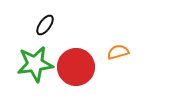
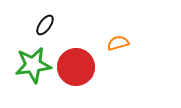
orange semicircle: moved 9 px up
green star: moved 2 px left, 1 px down
